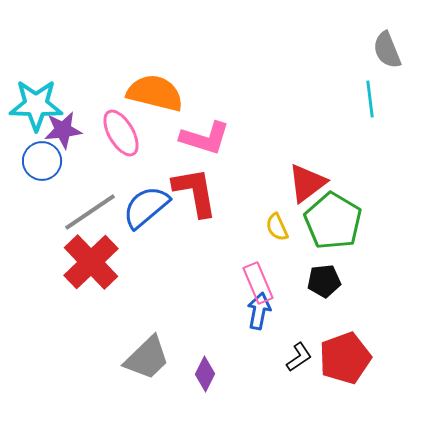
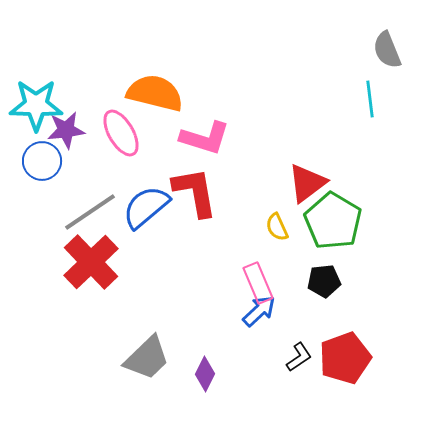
purple star: moved 3 px right
blue arrow: rotated 36 degrees clockwise
